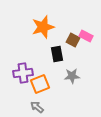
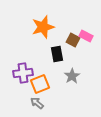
gray star: rotated 28 degrees counterclockwise
gray arrow: moved 4 px up
